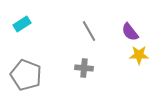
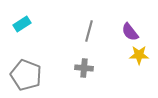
gray line: rotated 45 degrees clockwise
